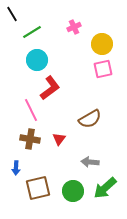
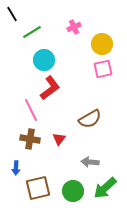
cyan circle: moved 7 px right
